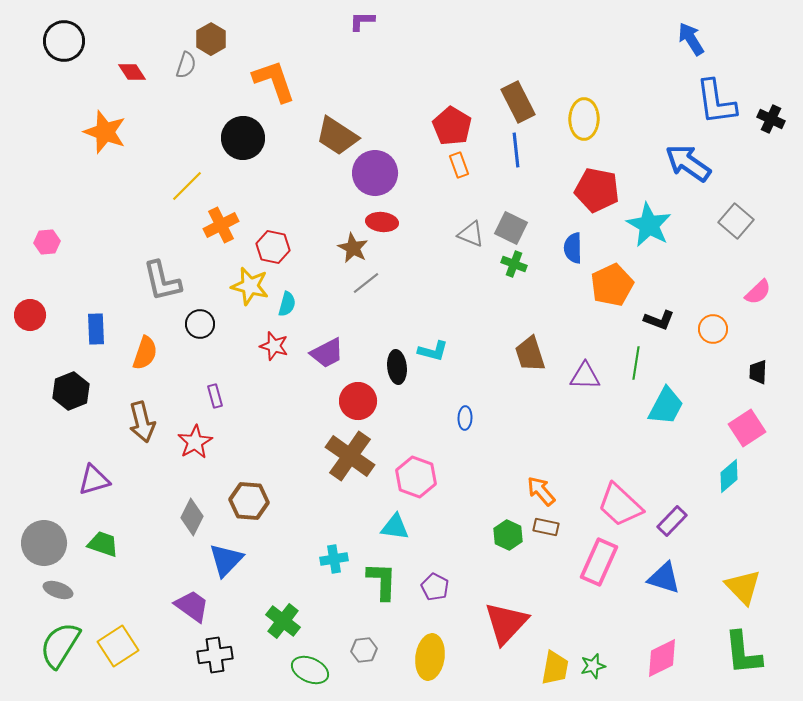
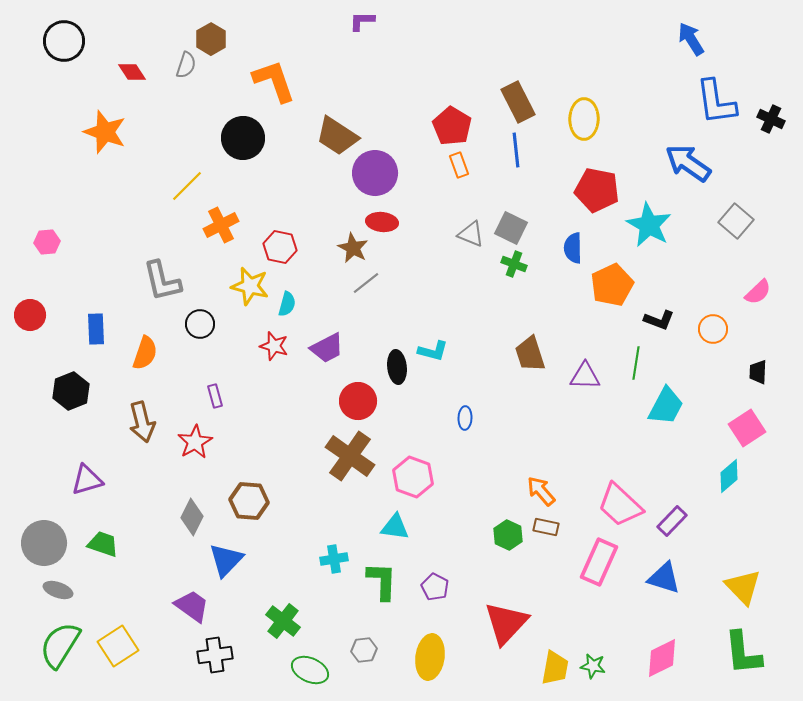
red hexagon at (273, 247): moved 7 px right
purple trapezoid at (327, 353): moved 5 px up
pink hexagon at (416, 477): moved 3 px left
purple triangle at (94, 480): moved 7 px left
green star at (593, 666): rotated 25 degrees clockwise
